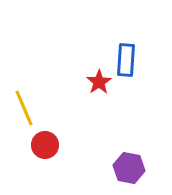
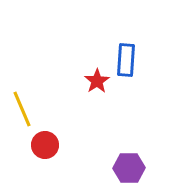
red star: moved 2 px left, 1 px up
yellow line: moved 2 px left, 1 px down
purple hexagon: rotated 12 degrees counterclockwise
